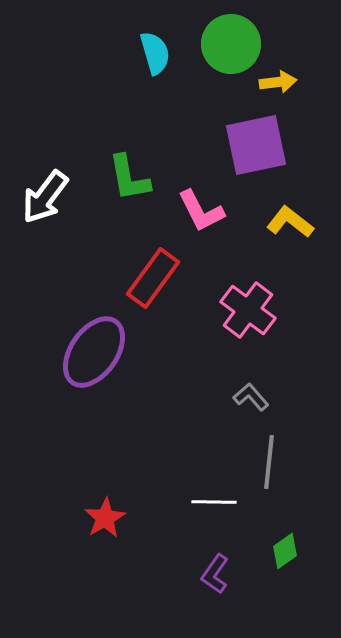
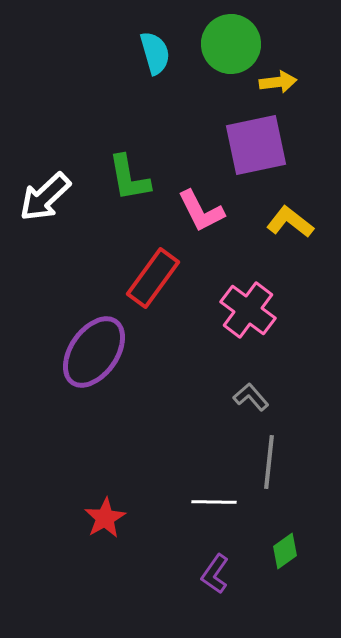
white arrow: rotated 10 degrees clockwise
